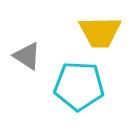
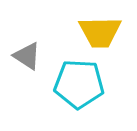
cyan pentagon: moved 2 px up
